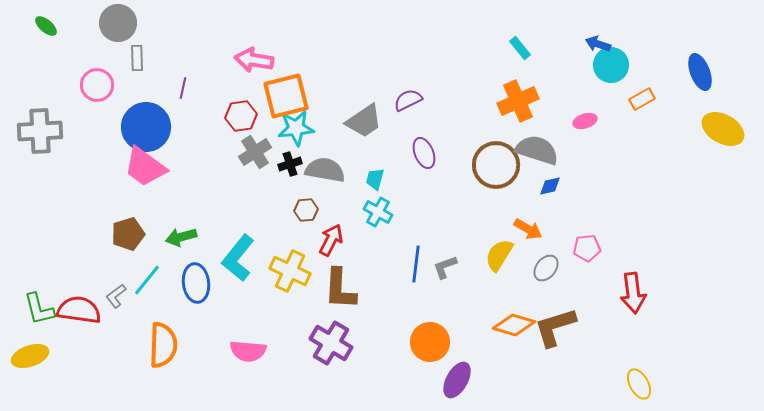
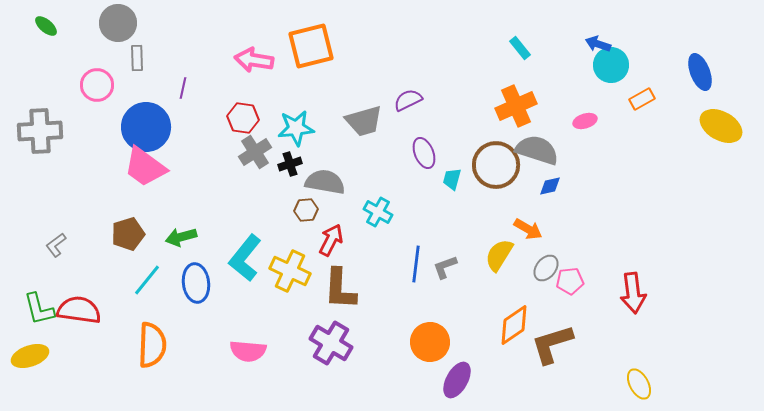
orange square at (286, 96): moved 25 px right, 50 px up
orange cross at (518, 101): moved 2 px left, 5 px down
red hexagon at (241, 116): moved 2 px right, 2 px down; rotated 16 degrees clockwise
gray trapezoid at (364, 121): rotated 18 degrees clockwise
yellow ellipse at (723, 129): moved 2 px left, 3 px up
gray semicircle at (325, 170): moved 12 px down
cyan trapezoid at (375, 179): moved 77 px right
pink pentagon at (587, 248): moved 17 px left, 33 px down
cyan L-shape at (238, 258): moved 7 px right
gray L-shape at (116, 296): moved 60 px left, 51 px up
orange diamond at (514, 325): rotated 51 degrees counterclockwise
brown L-shape at (555, 327): moved 3 px left, 17 px down
orange semicircle at (163, 345): moved 11 px left
